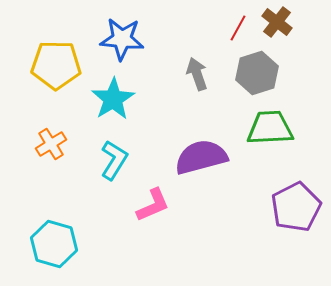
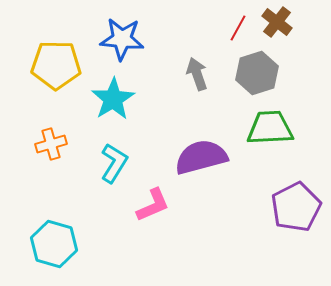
orange cross: rotated 16 degrees clockwise
cyan L-shape: moved 3 px down
